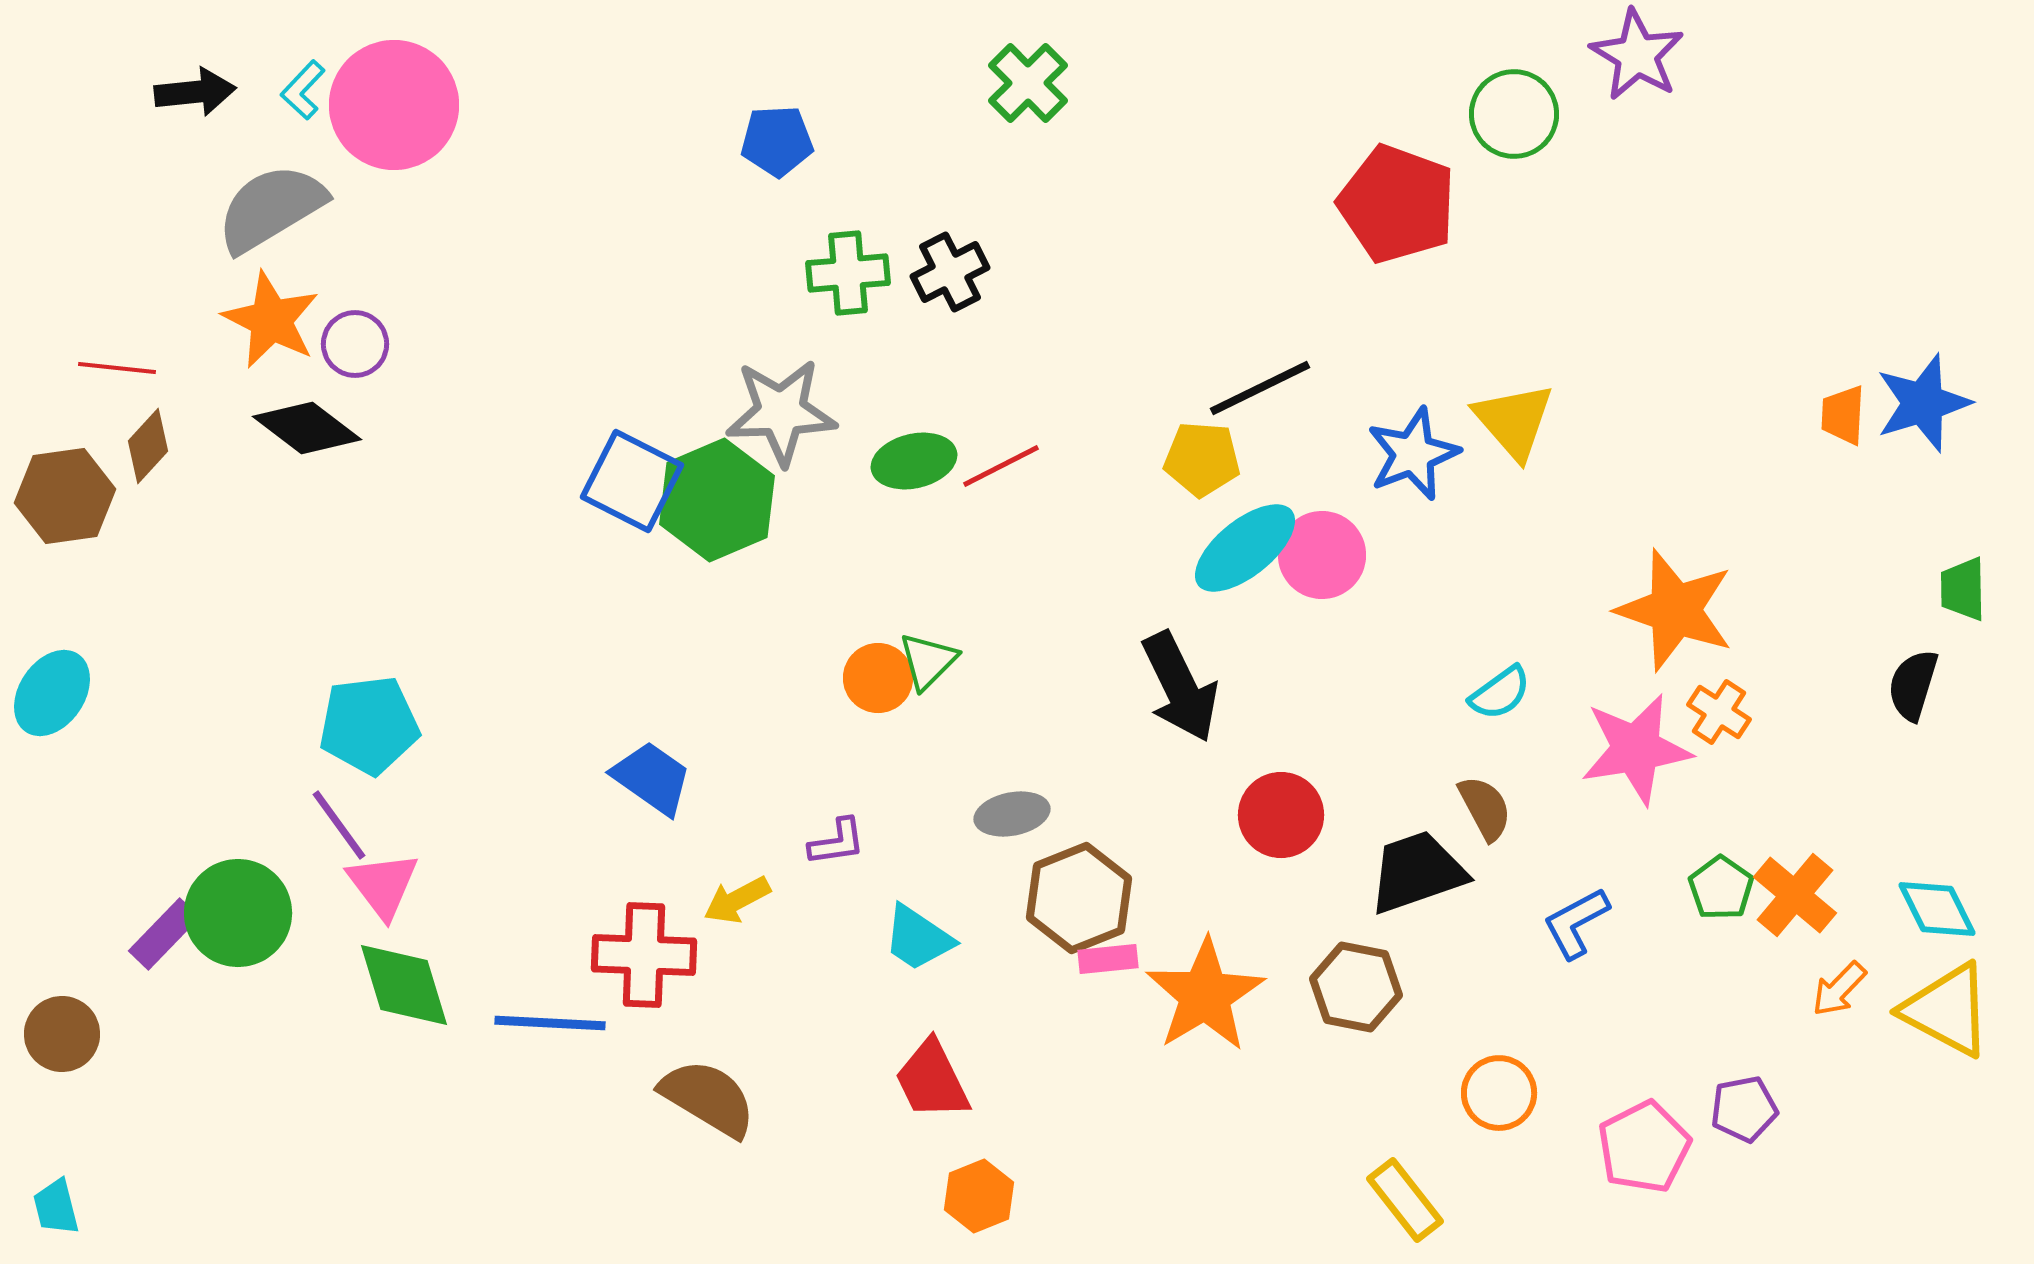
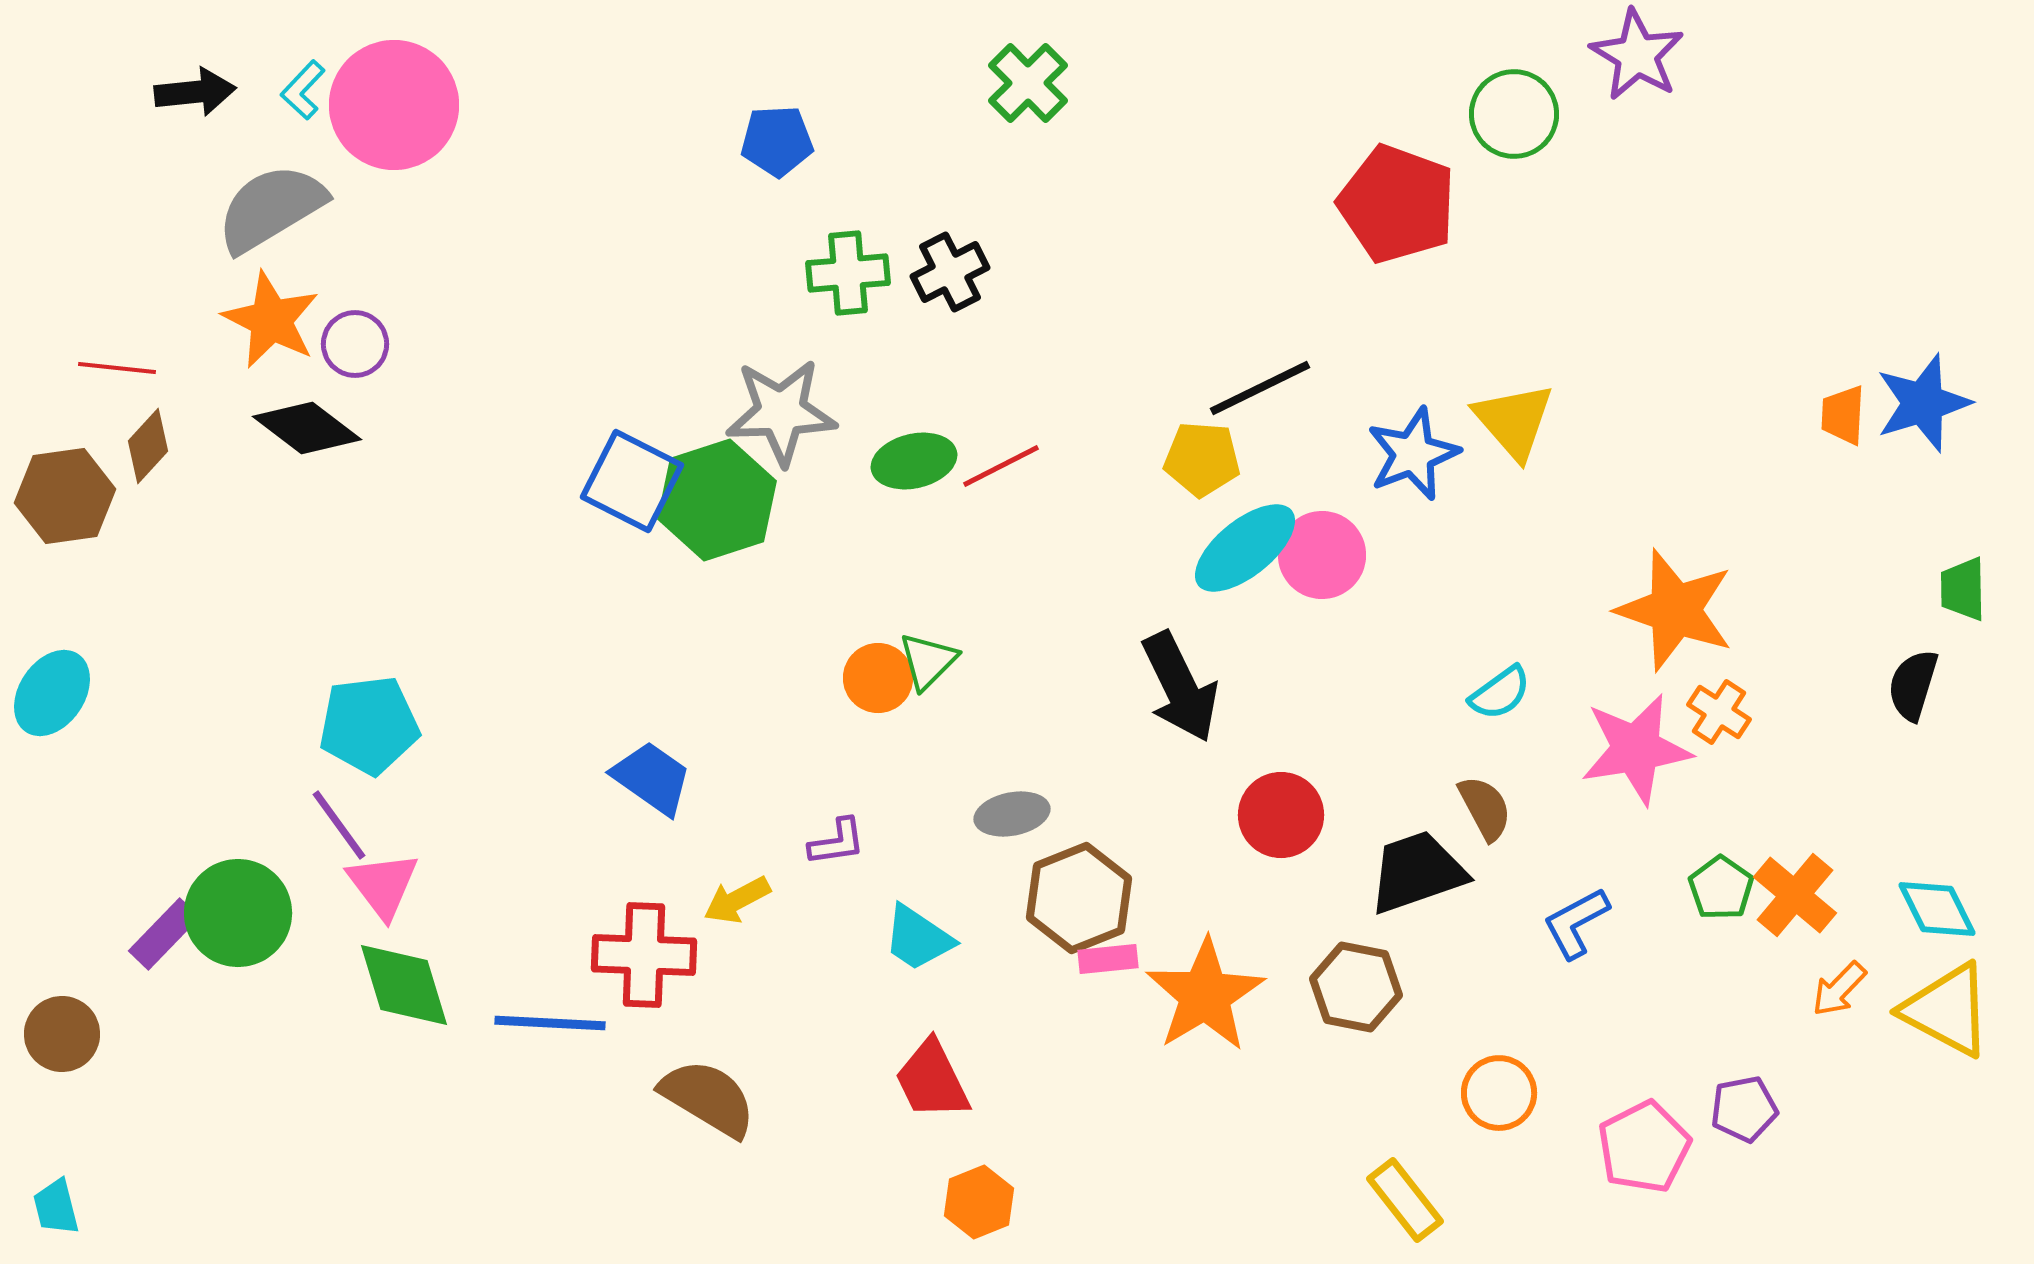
green hexagon at (717, 500): rotated 5 degrees clockwise
orange hexagon at (979, 1196): moved 6 px down
